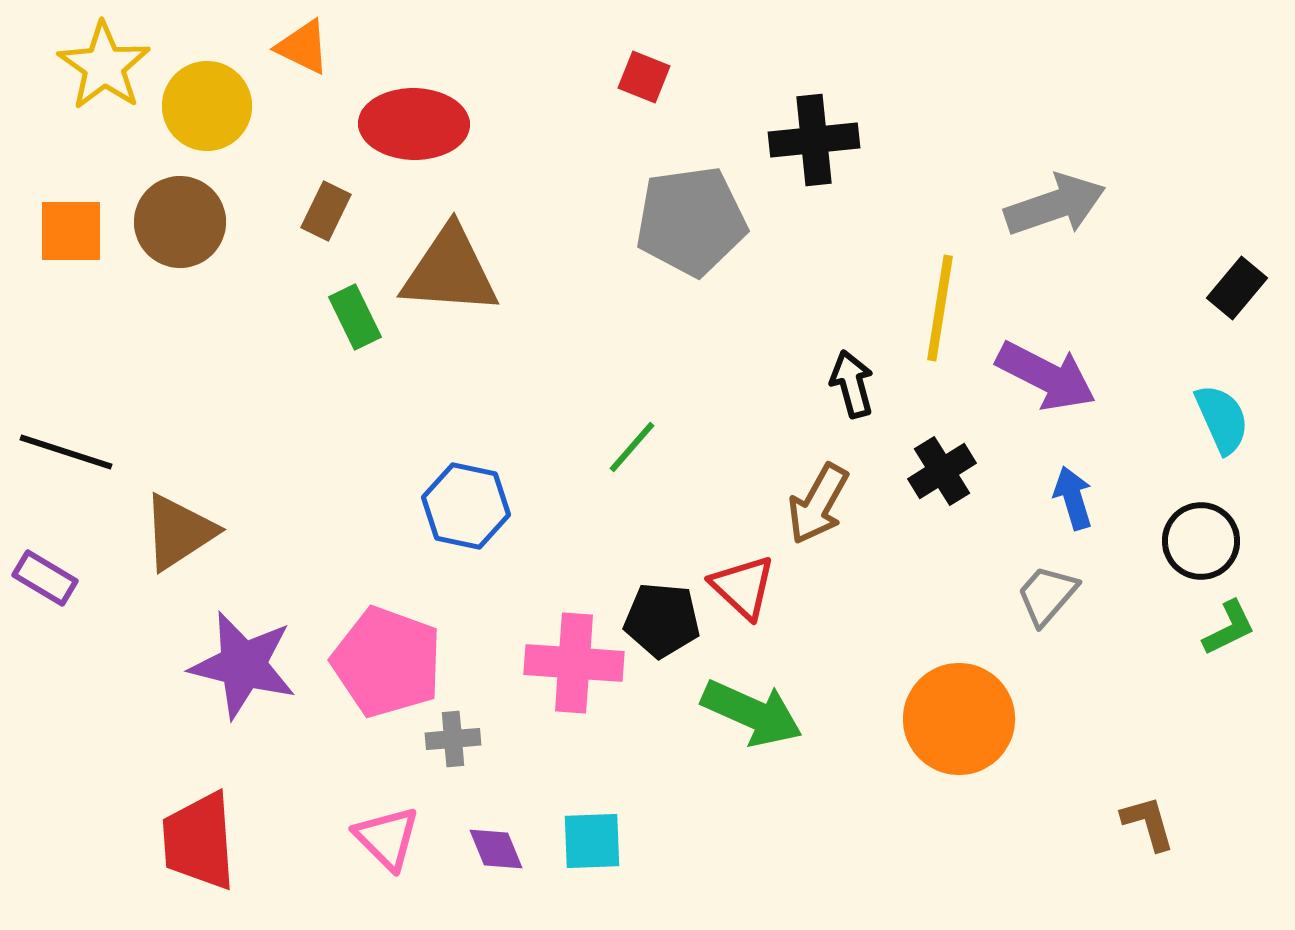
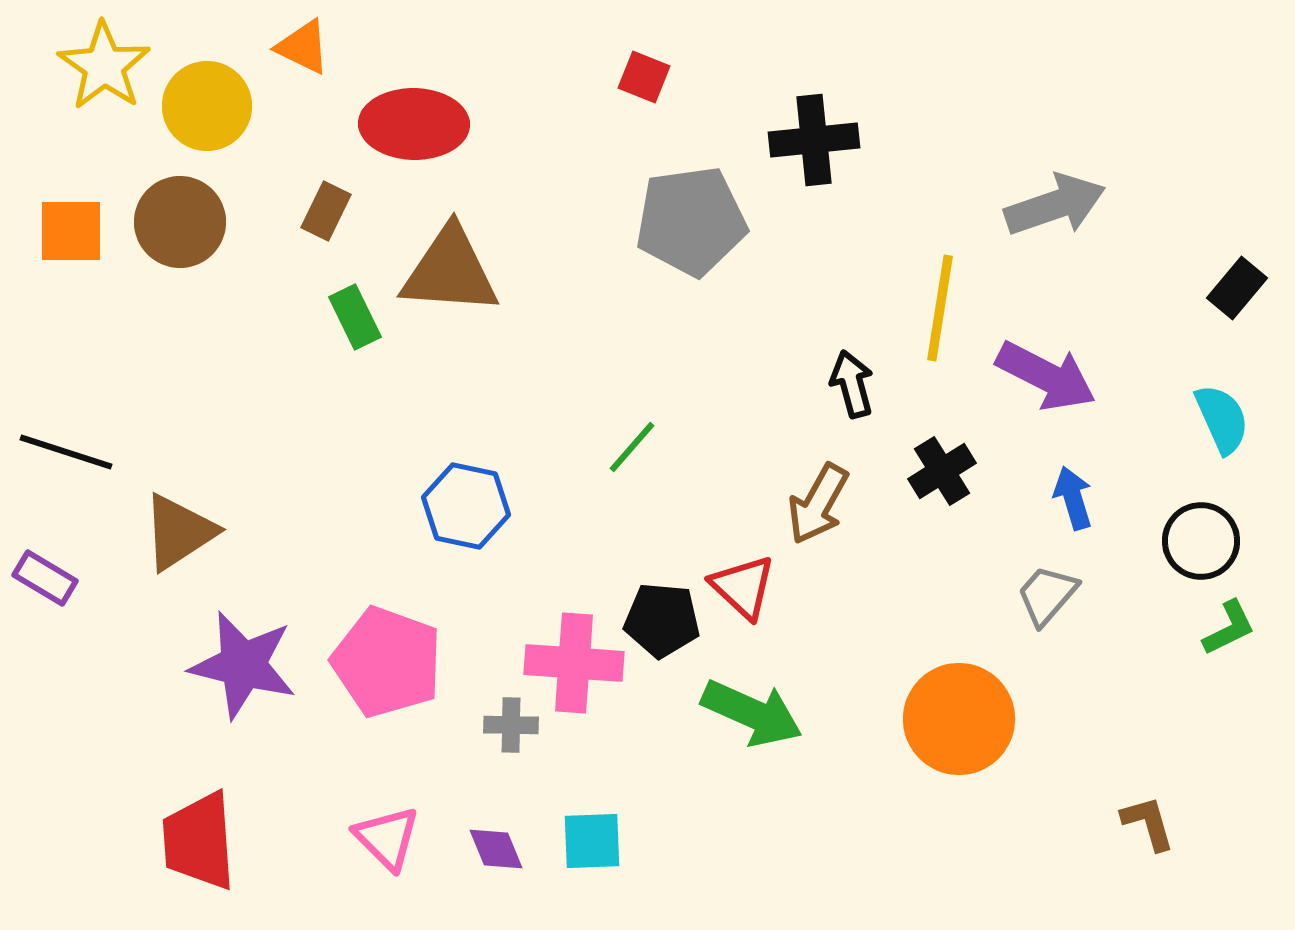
gray cross at (453, 739): moved 58 px right, 14 px up; rotated 6 degrees clockwise
